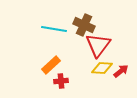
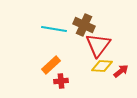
yellow diamond: moved 2 px up
